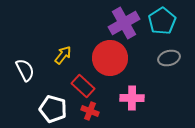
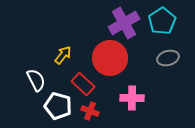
gray ellipse: moved 1 px left
white semicircle: moved 11 px right, 10 px down
red rectangle: moved 2 px up
white pentagon: moved 5 px right, 3 px up
